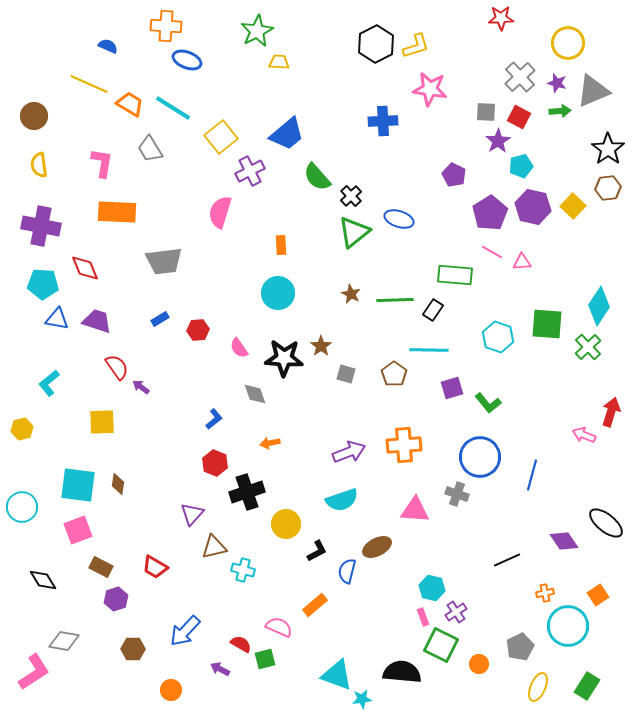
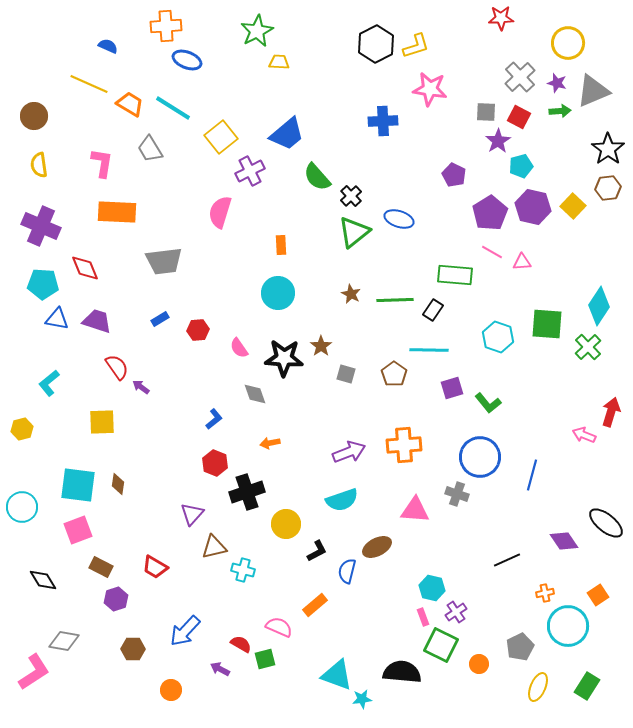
orange cross at (166, 26): rotated 8 degrees counterclockwise
purple cross at (41, 226): rotated 12 degrees clockwise
